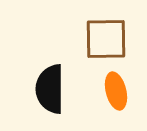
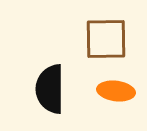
orange ellipse: rotated 69 degrees counterclockwise
